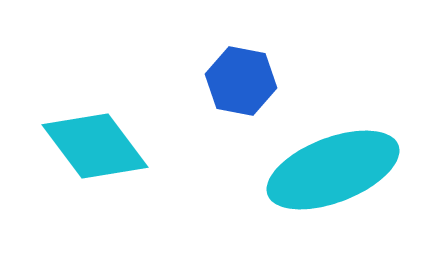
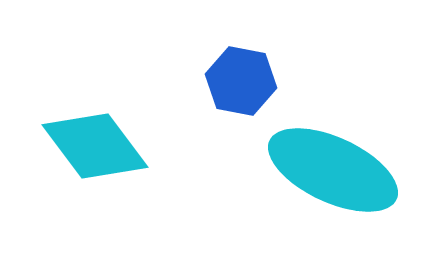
cyan ellipse: rotated 46 degrees clockwise
